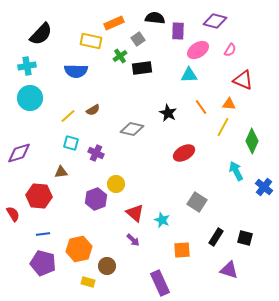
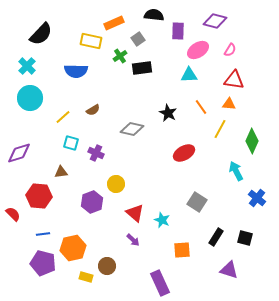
black semicircle at (155, 18): moved 1 px left, 3 px up
cyan cross at (27, 66): rotated 36 degrees counterclockwise
red triangle at (243, 80): moved 9 px left; rotated 15 degrees counterclockwise
yellow line at (68, 116): moved 5 px left, 1 px down
yellow line at (223, 127): moved 3 px left, 2 px down
blue cross at (264, 187): moved 7 px left, 11 px down
purple hexagon at (96, 199): moved 4 px left, 3 px down
red semicircle at (13, 214): rotated 14 degrees counterclockwise
orange hexagon at (79, 249): moved 6 px left, 1 px up
yellow rectangle at (88, 282): moved 2 px left, 5 px up
